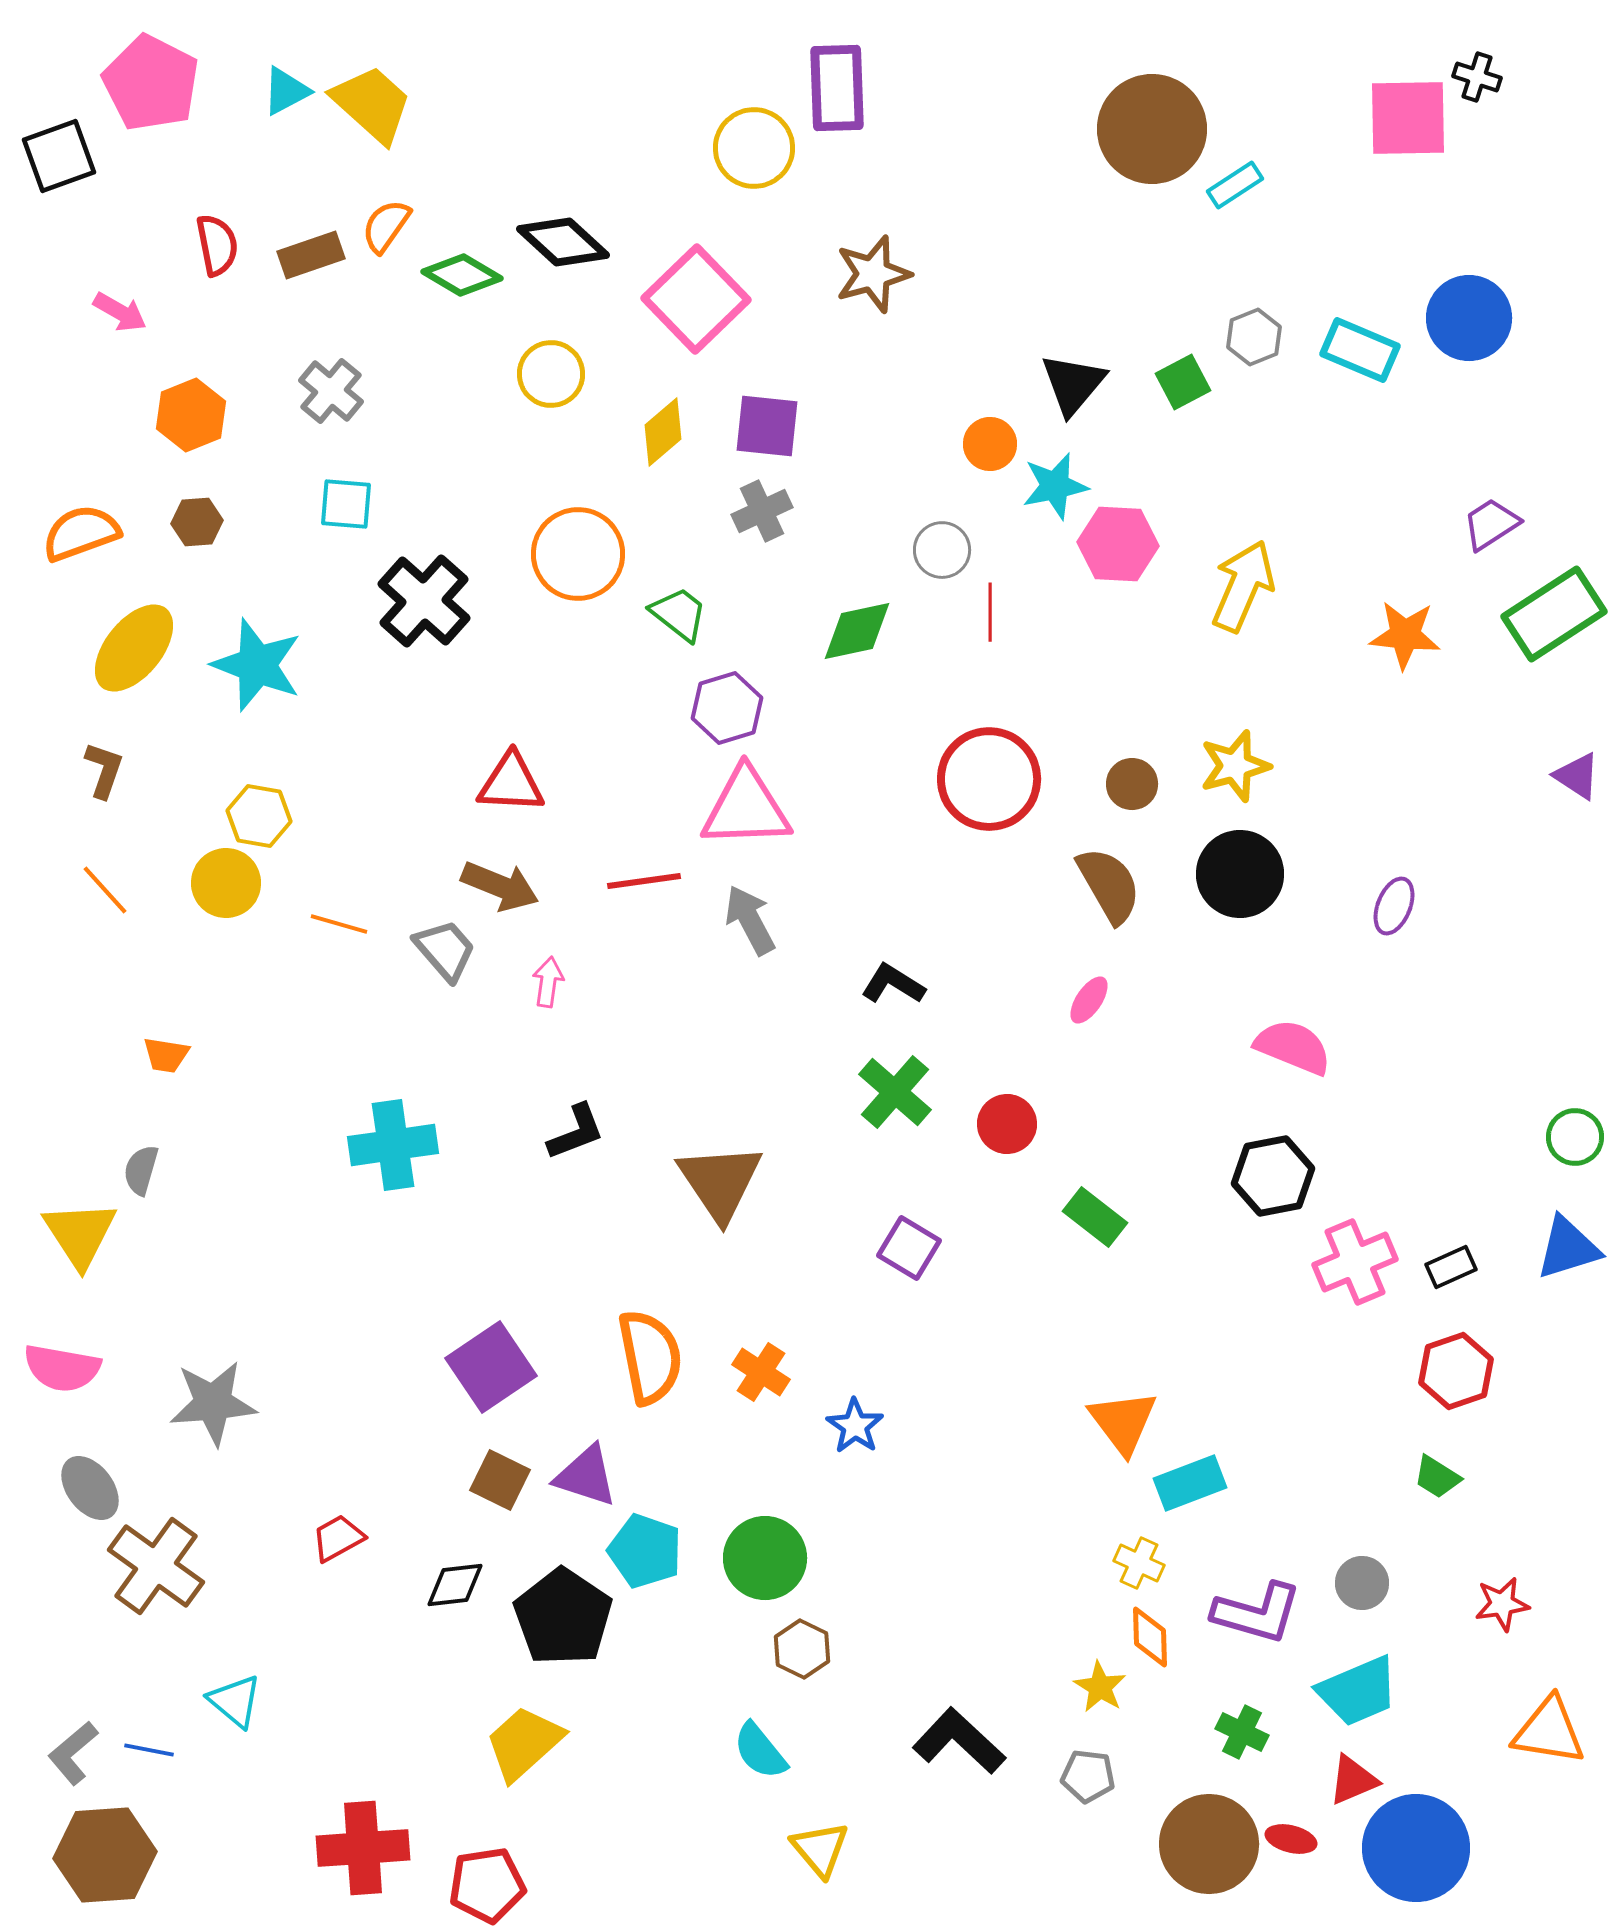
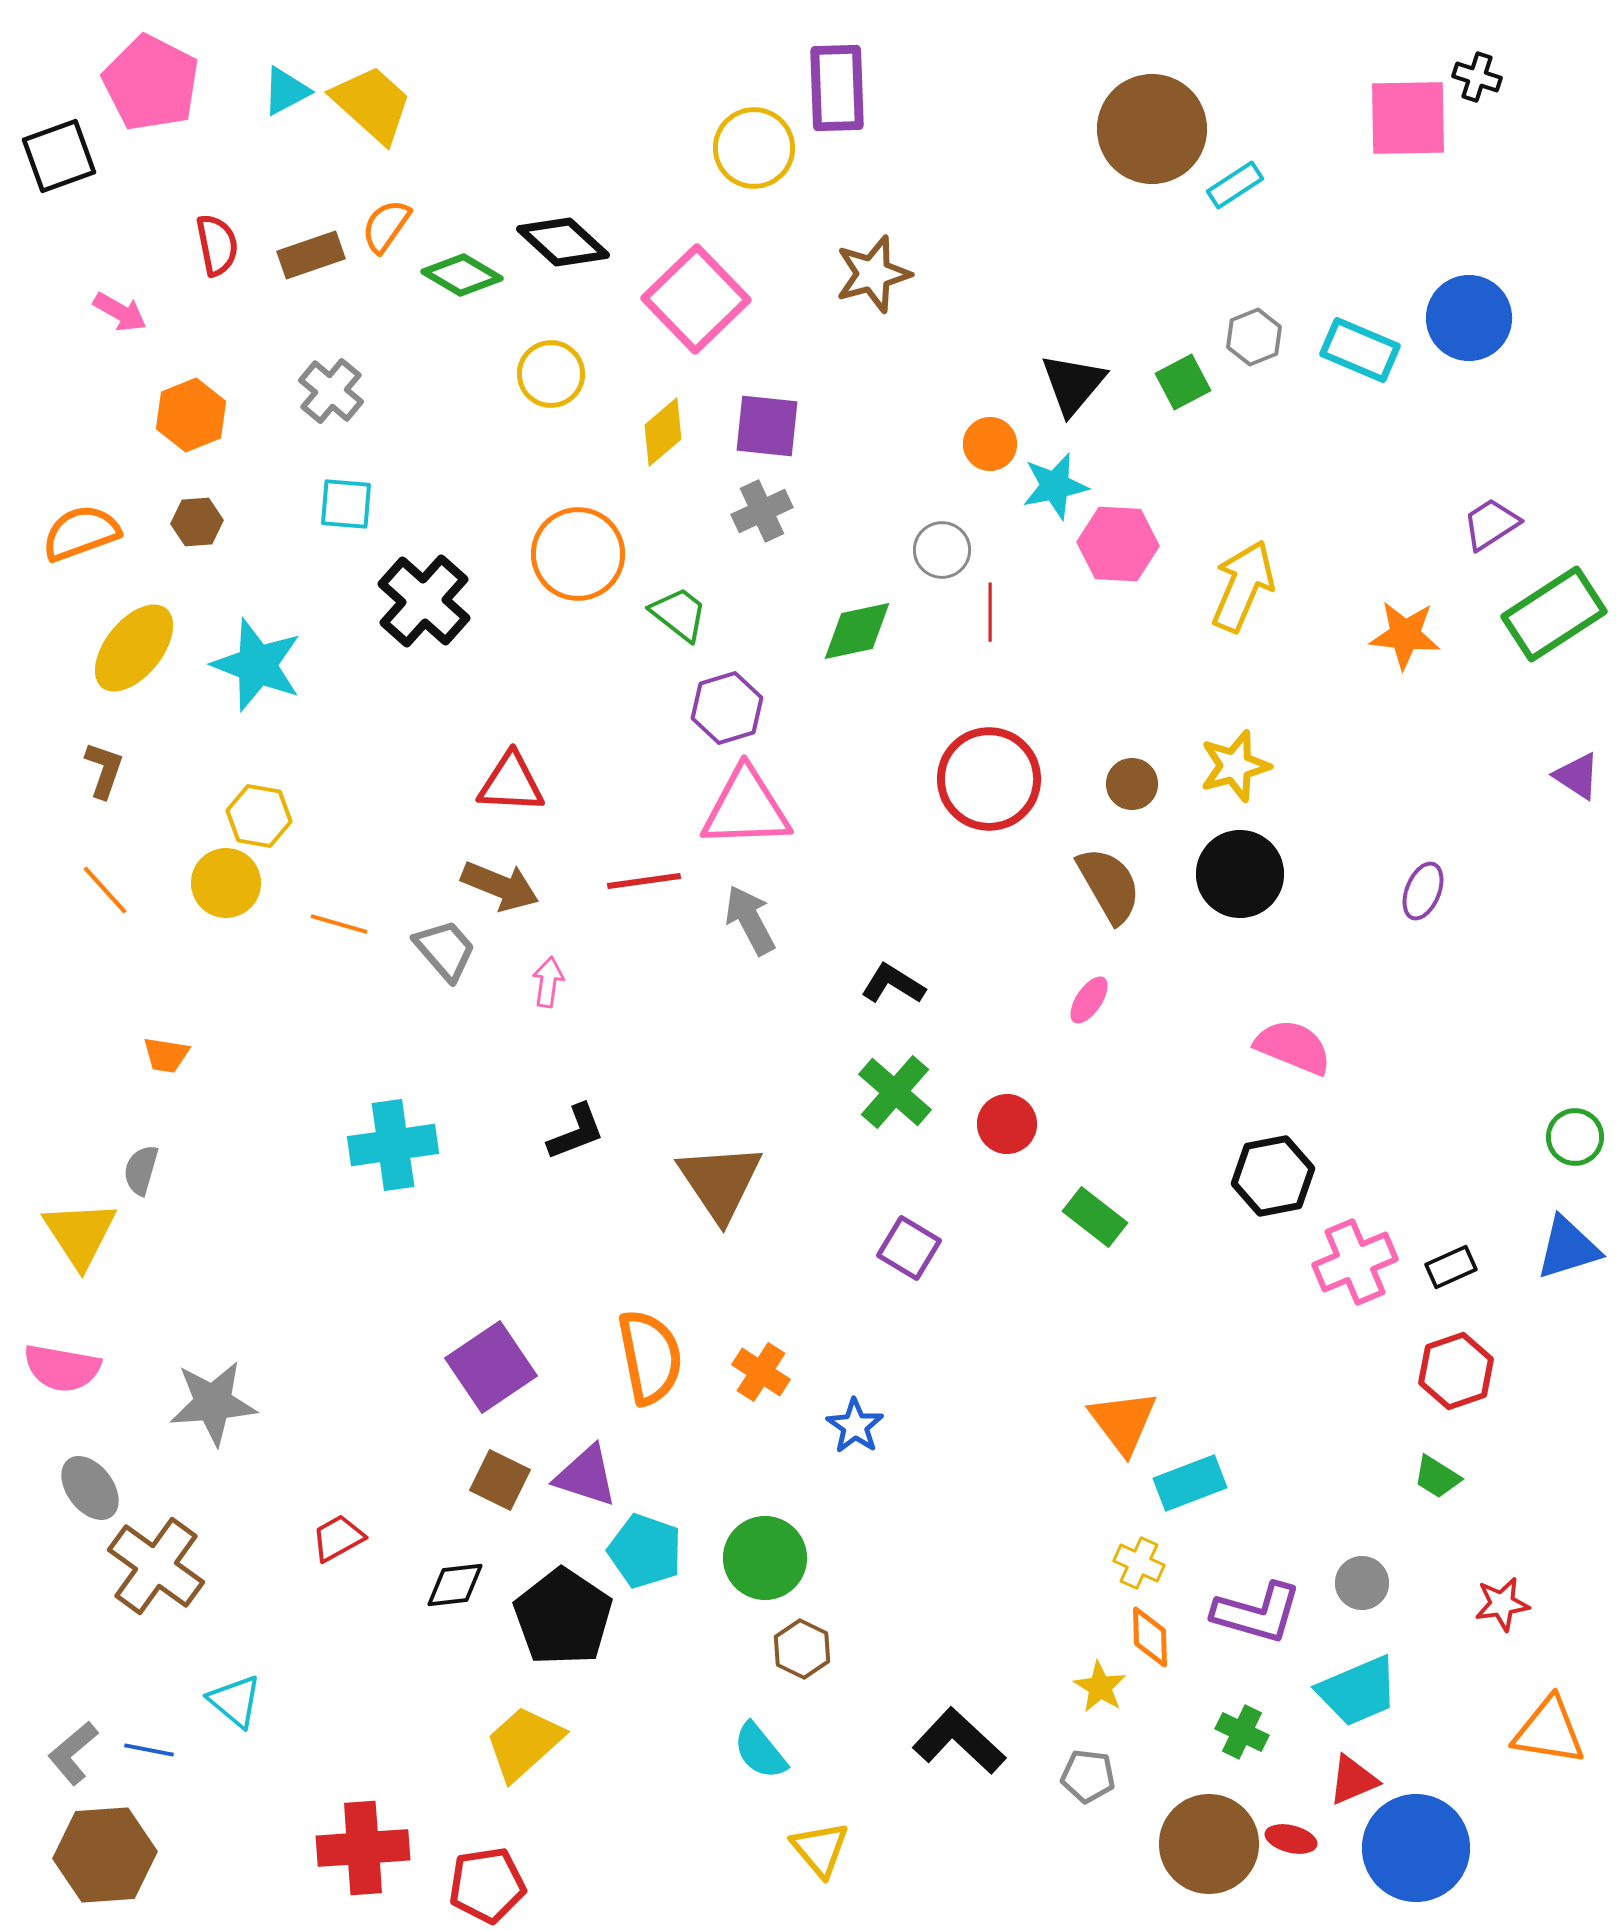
purple ellipse at (1394, 906): moved 29 px right, 15 px up
